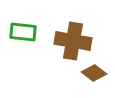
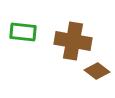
brown diamond: moved 3 px right, 2 px up
